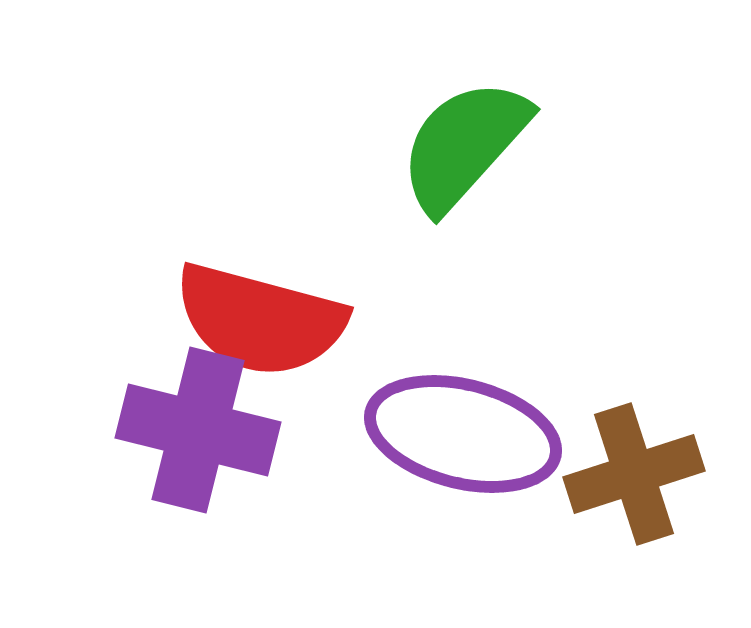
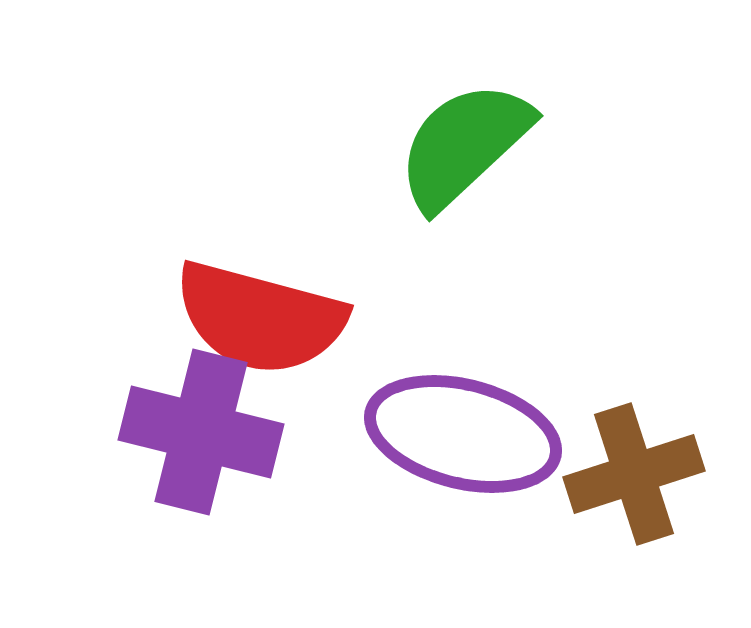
green semicircle: rotated 5 degrees clockwise
red semicircle: moved 2 px up
purple cross: moved 3 px right, 2 px down
